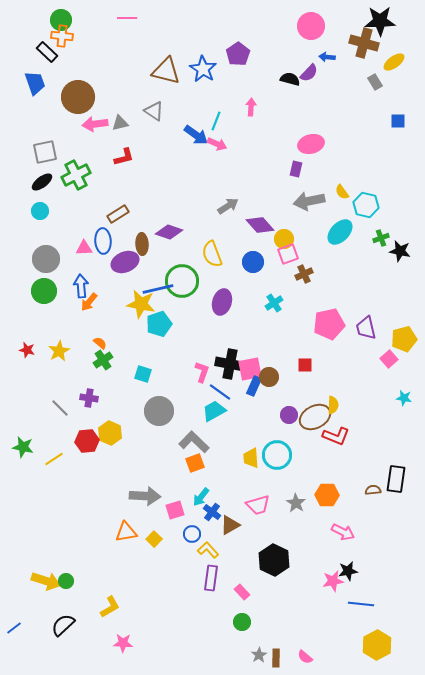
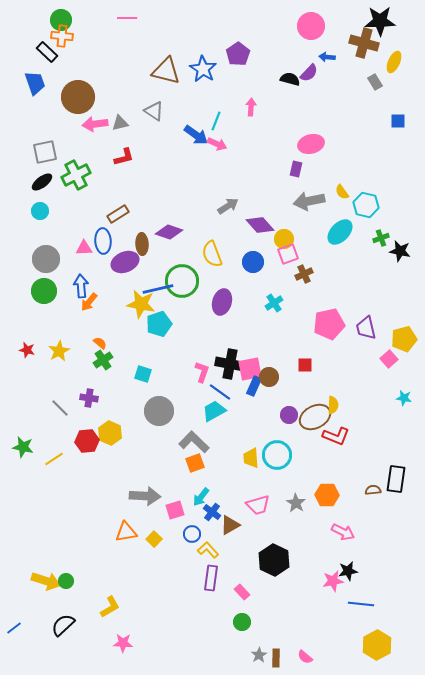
yellow ellipse at (394, 62): rotated 30 degrees counterclockwise
